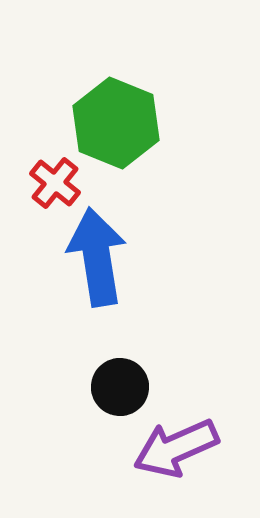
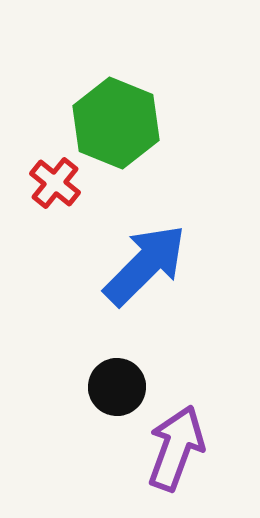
blue arrow: moved 48 px right, 8 px down; rotated 54 degrees clockwise
black circle: moved 3 px left
purple arrow: rotated 134 degrees clockwise
